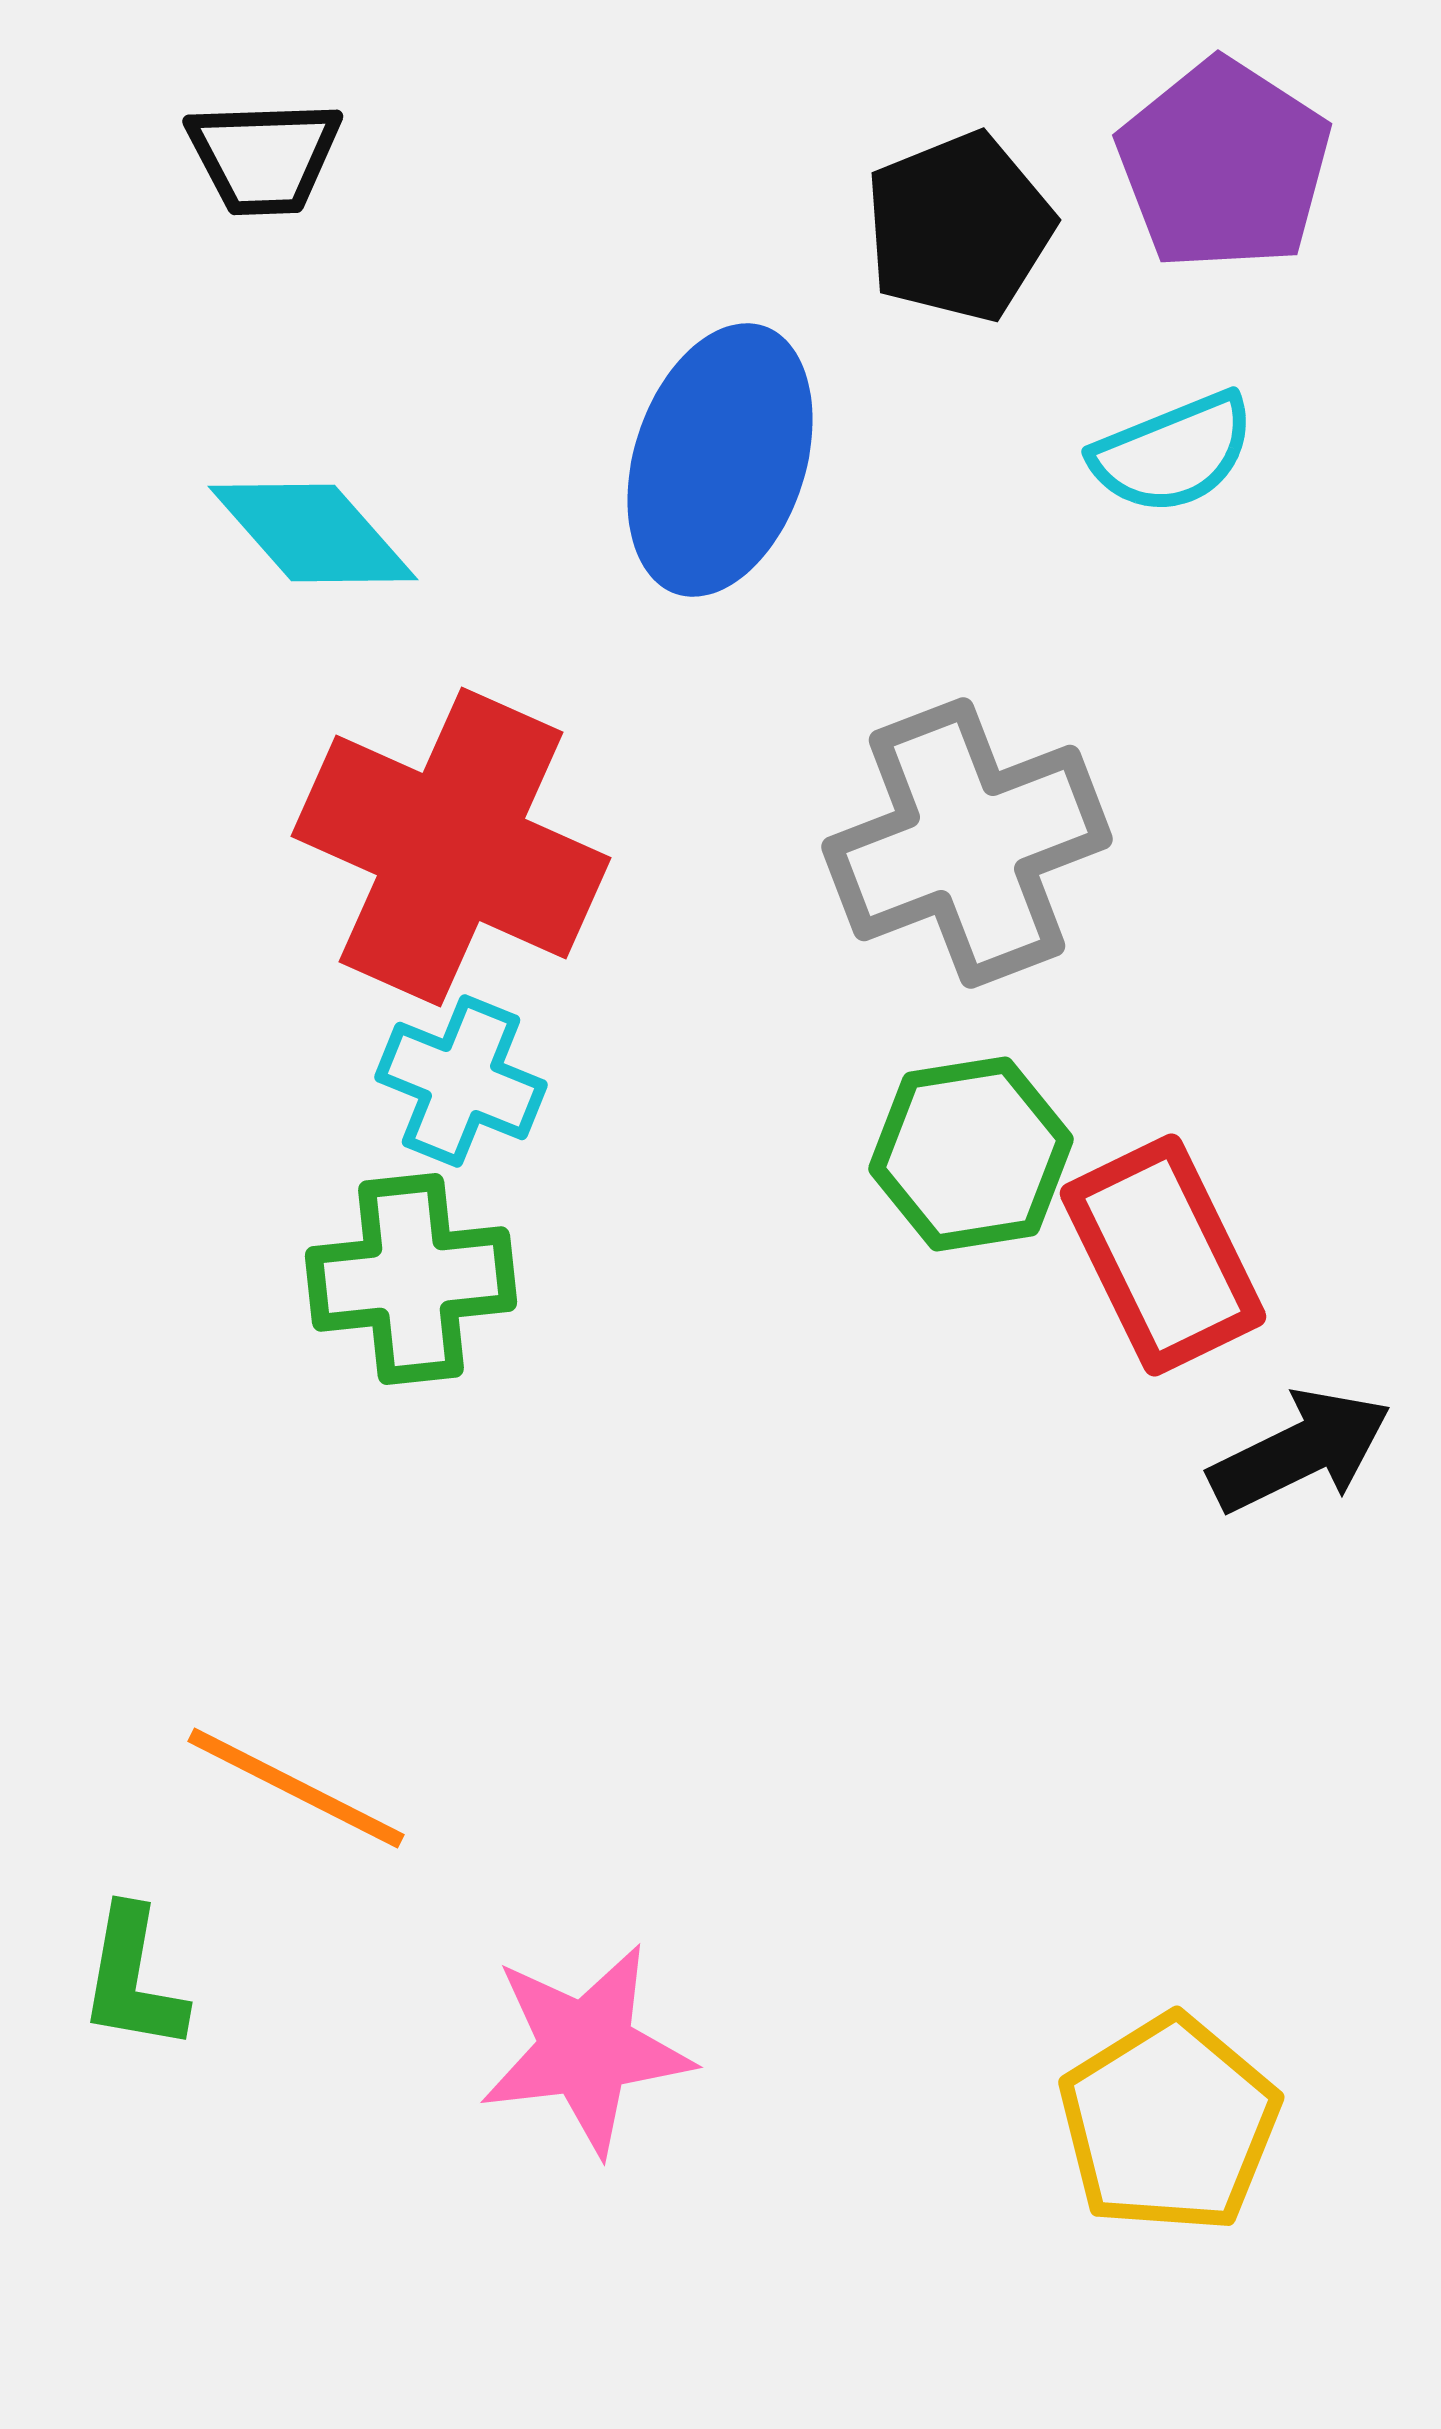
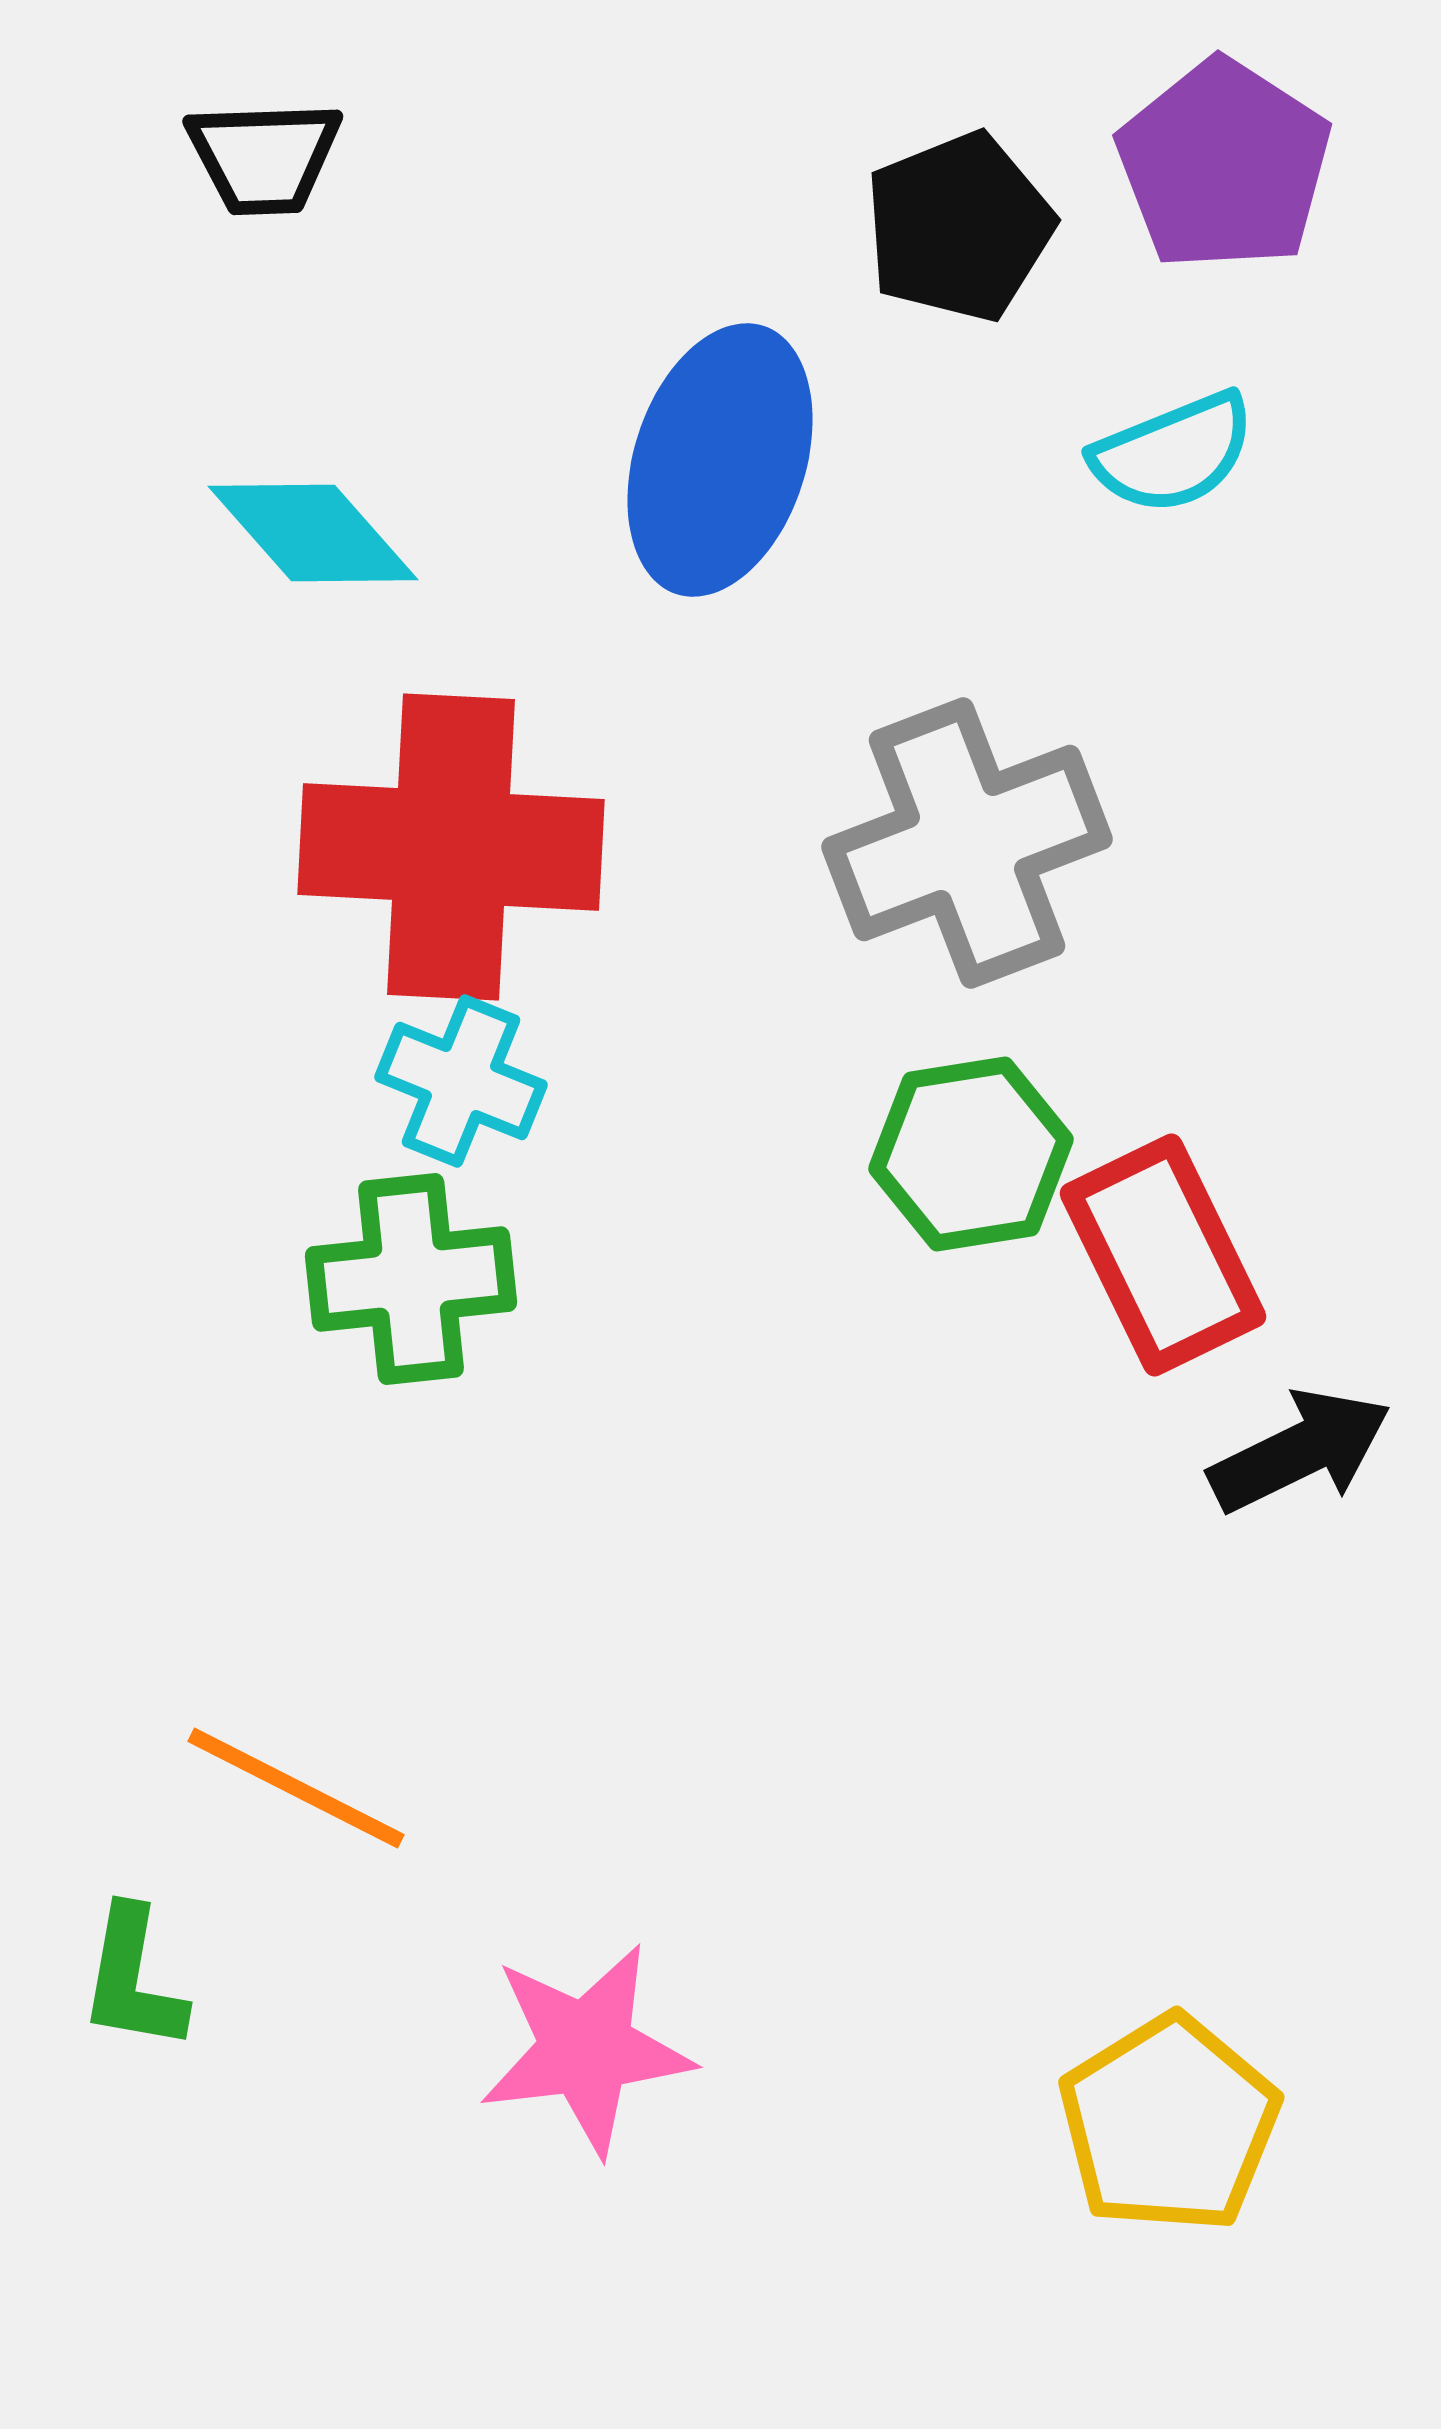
red cross: rotated 21 degrees counterclockwise
